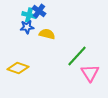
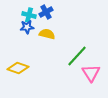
blue cross: moved 7 px right, 1 px down; rotated 24 degrees clockwise
pink triangle: moved 1 px right
